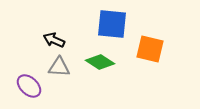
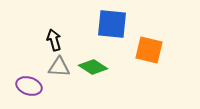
black arrow: rotated 50 degrees clockwise
orange square: moved 1 px left, 1 px down
green diamond: moved 7 px left, 5 px down
purple ellipse: rotated 25 degrees counterclockwise
